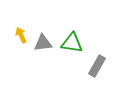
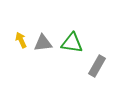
yellow arrow: moved 5 px down
